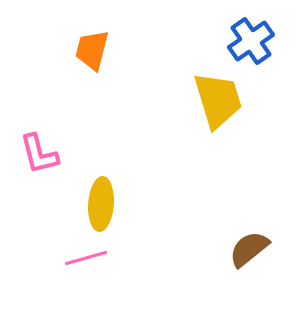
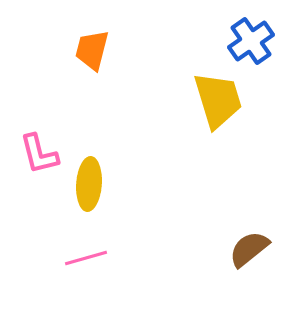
yellow ellipse: moved 12 px left, 20 px up
